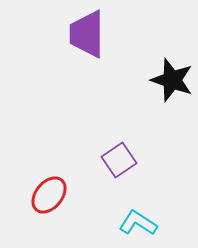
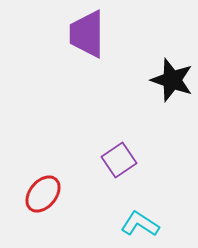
red ellipse: moved 6 px left, 1 px up
cyan L-shape: moved 2 px right, 1 px down
